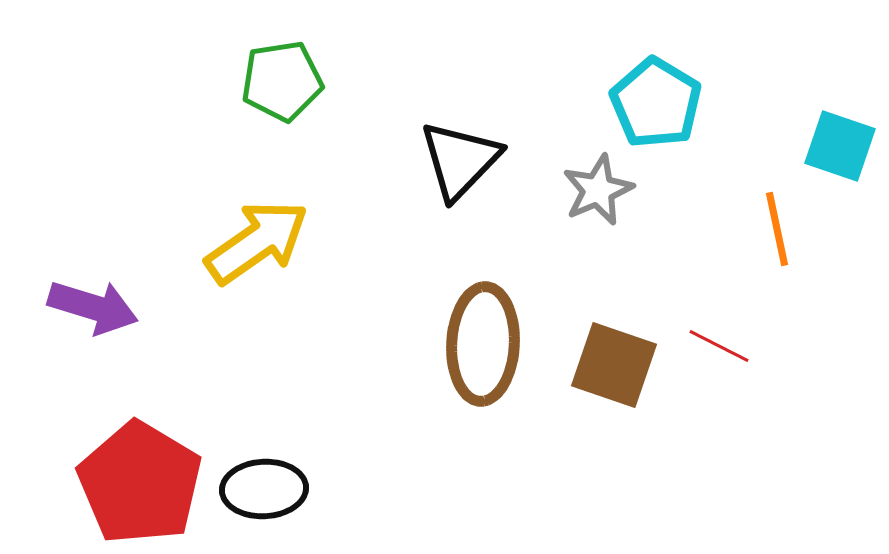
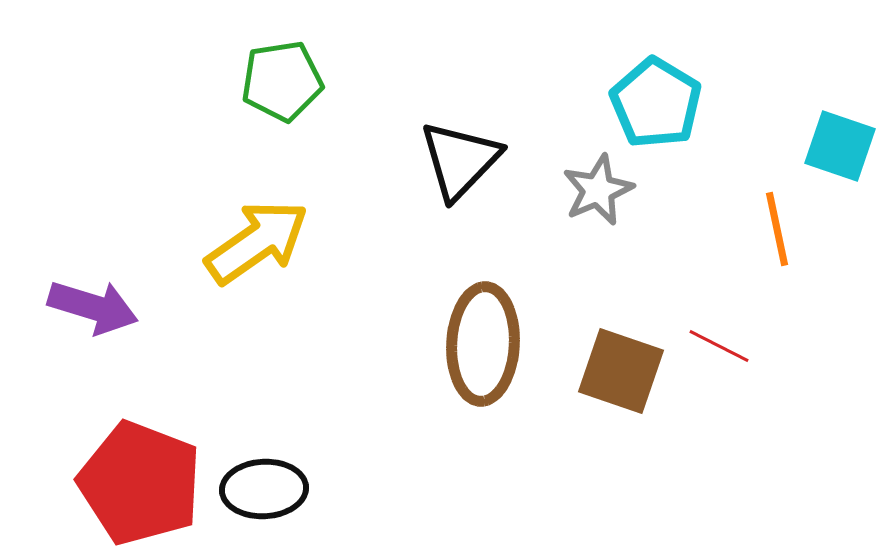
brown square: moved 7 px right, 6 px down
red pentagon: rotated 10 degrees counterclockwise
